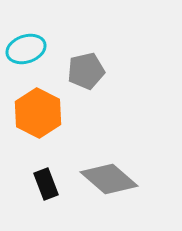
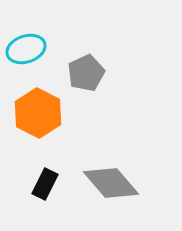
gray pentagon: moved 2 px down; rotated 12 degrees counterclockwise
gray diamond: moved 2 px right, 4 px down; rotated 8 degrees clockwise
black rectangle: moved 1 px left; rotated 48 degrees clockwise
